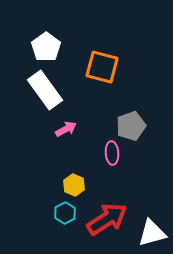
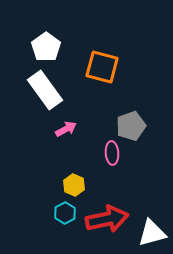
red arrow: rotated 21 degrees clockwise
